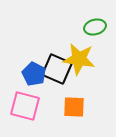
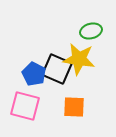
green ellipse: moved 4 px left, 4 px down
